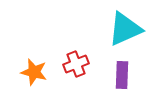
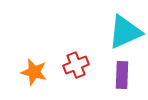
cyan triangle: moved 3 px down
red cross: moved 1 px down
